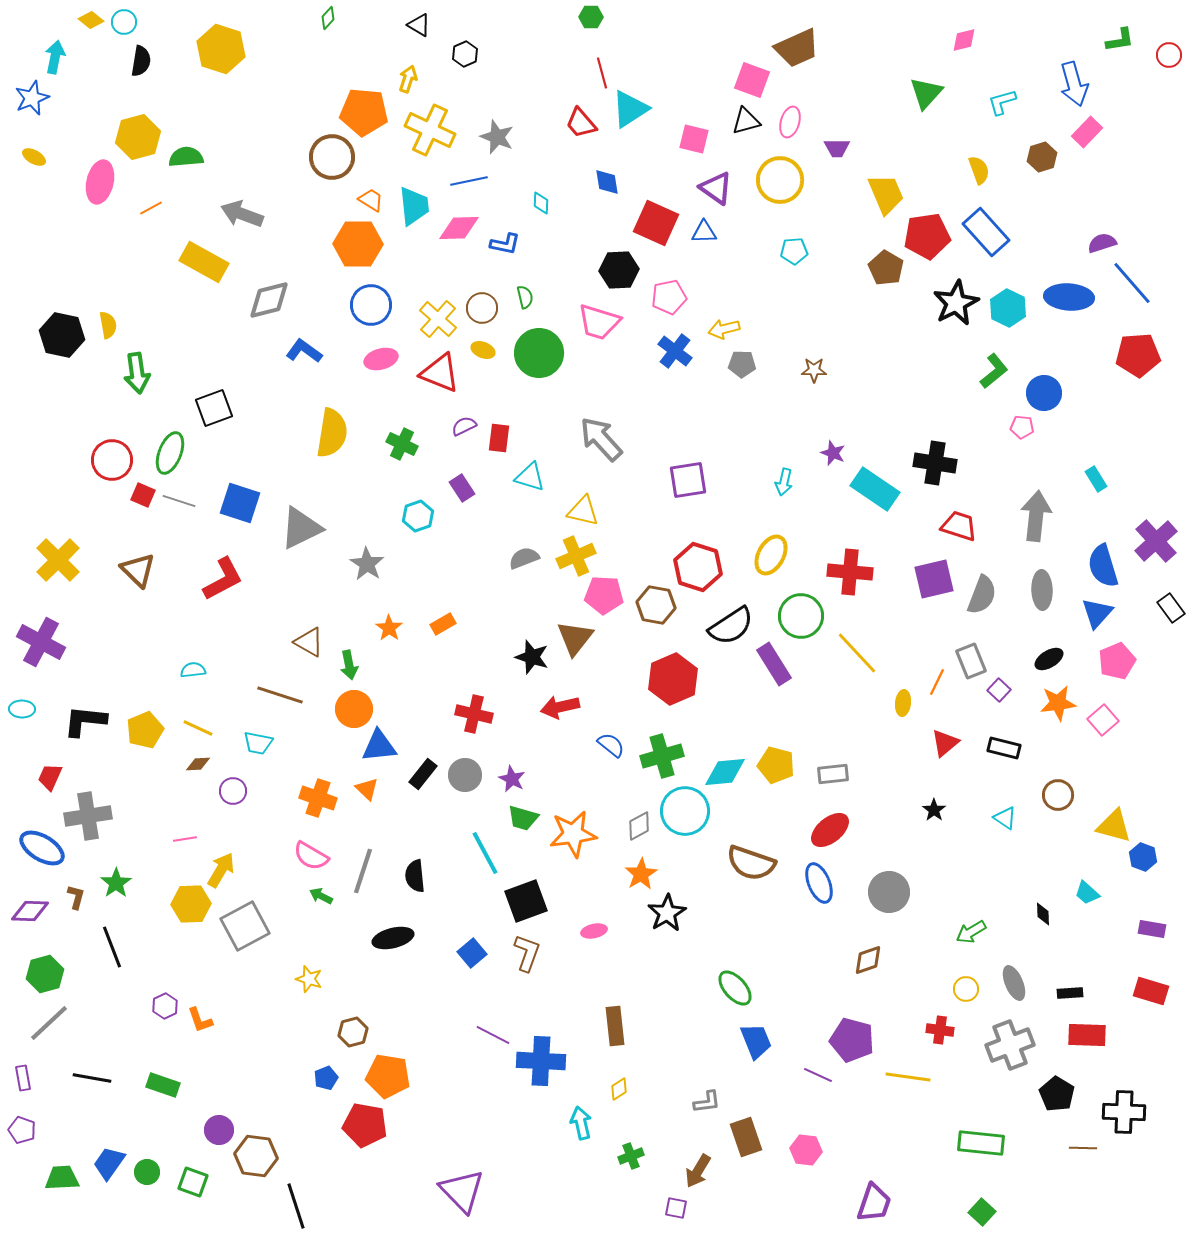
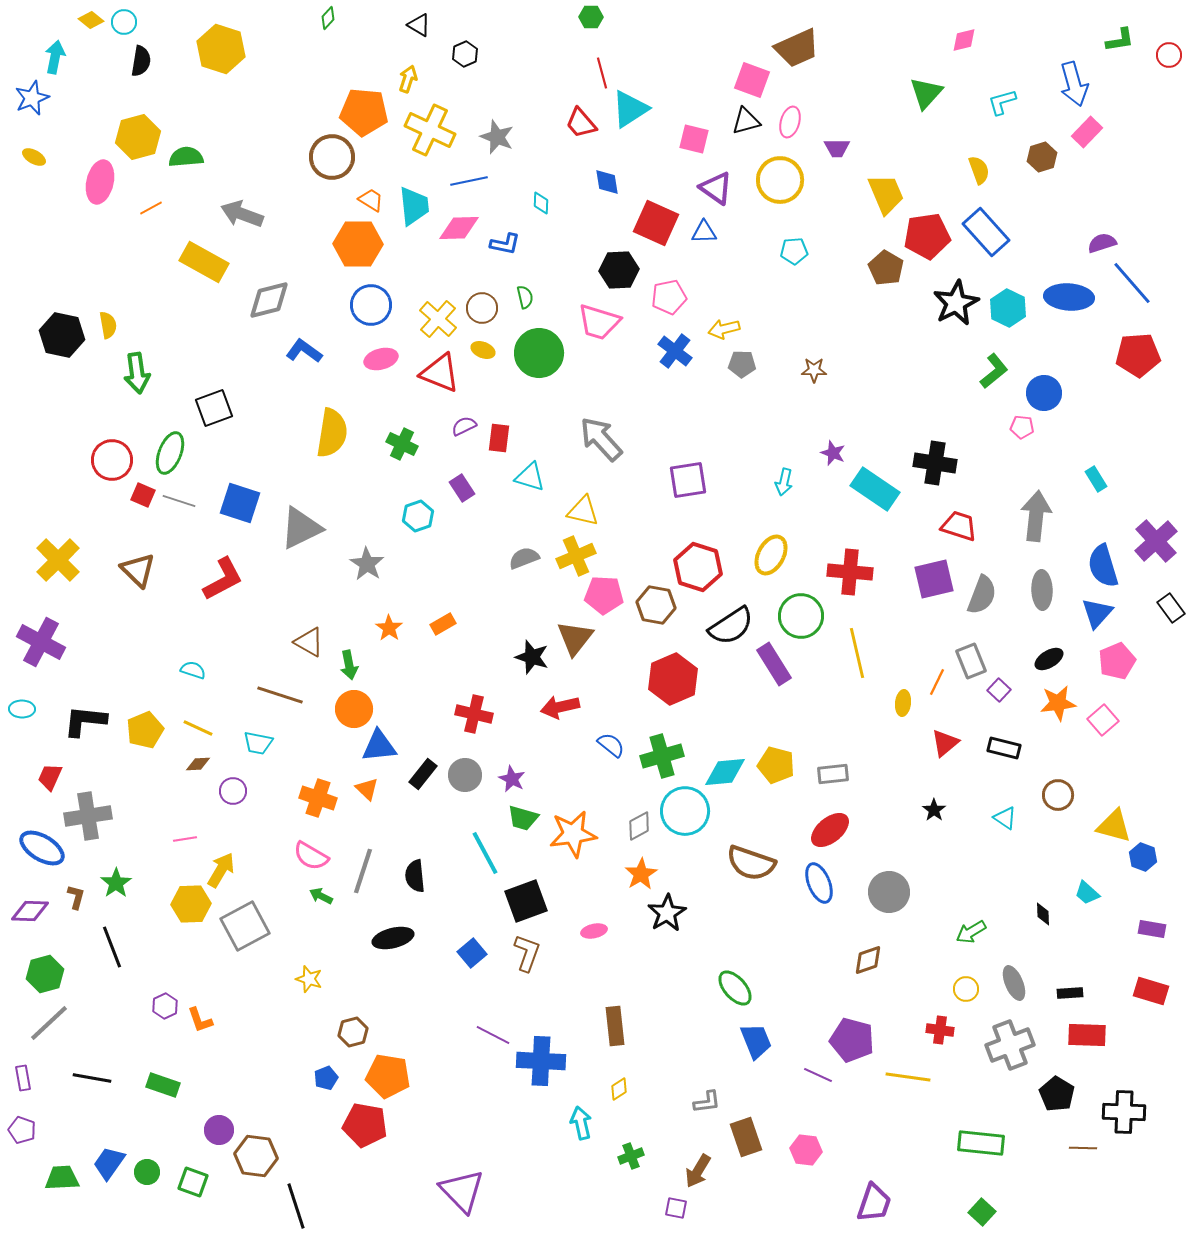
yellow line at (857, 653): rotated 30 degrees clockwise
cyan semicircle at (193, 670): rotated 25 degrees clockwise
